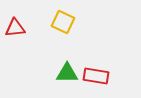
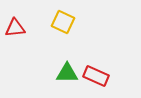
red rectangle: rotated 15 degrees clockwise
